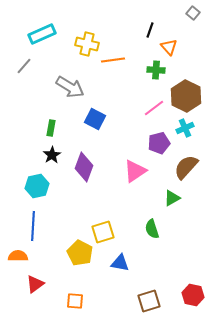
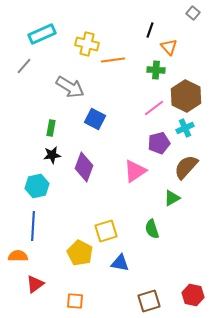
black star: rotated 24 degrees clockwise
yellow square: moved 3 px right, 1 px up
